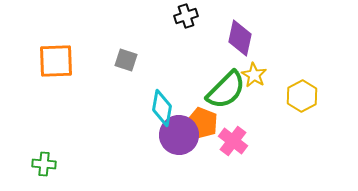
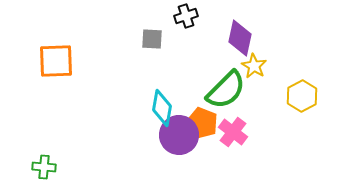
gray square: moved 26 px right, 21 px up; rotated 15 degrees counterclockwise
yellow star: moved 9 px up
pink cross: moved 9 px up
green cross: moved 3 px down
